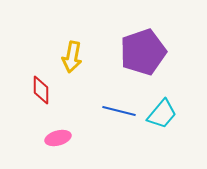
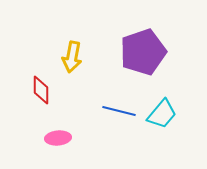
pink ellipse: rotated 10 degrees clockwise
